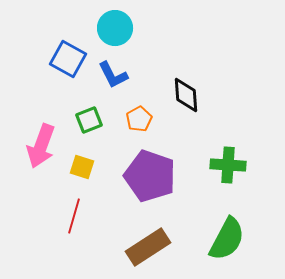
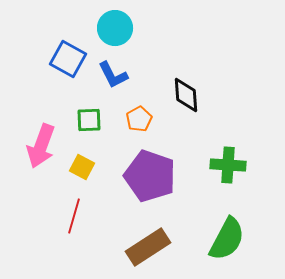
green square: rotated 20 degrees clockwise
yellow square: rotated 10 degrees clockwise
